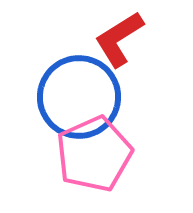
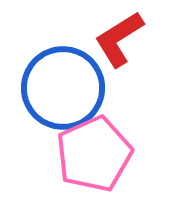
blue circle: moved 16 px left, 9 px up
